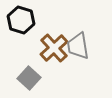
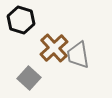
gray trapezoid: moved 9 px down
